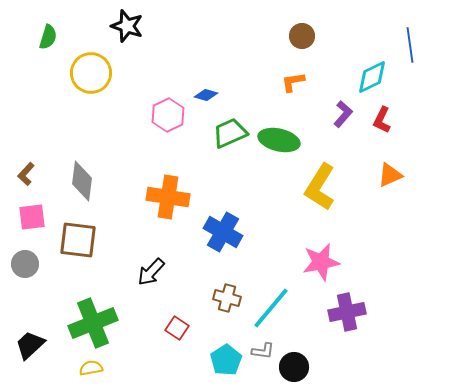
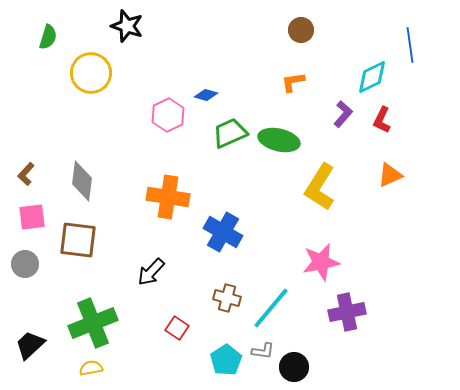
brown circle: moved 1 px left, 6 px up
